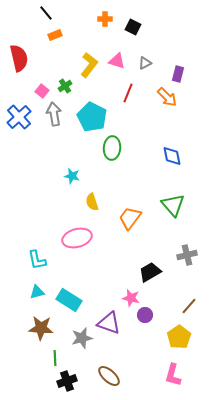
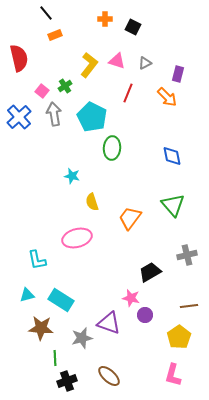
cyan triangle: moved 10 px left, 3 px down
cyan rectangle: moved 8 px left
brown line: rotated 42 degrees clockwise
